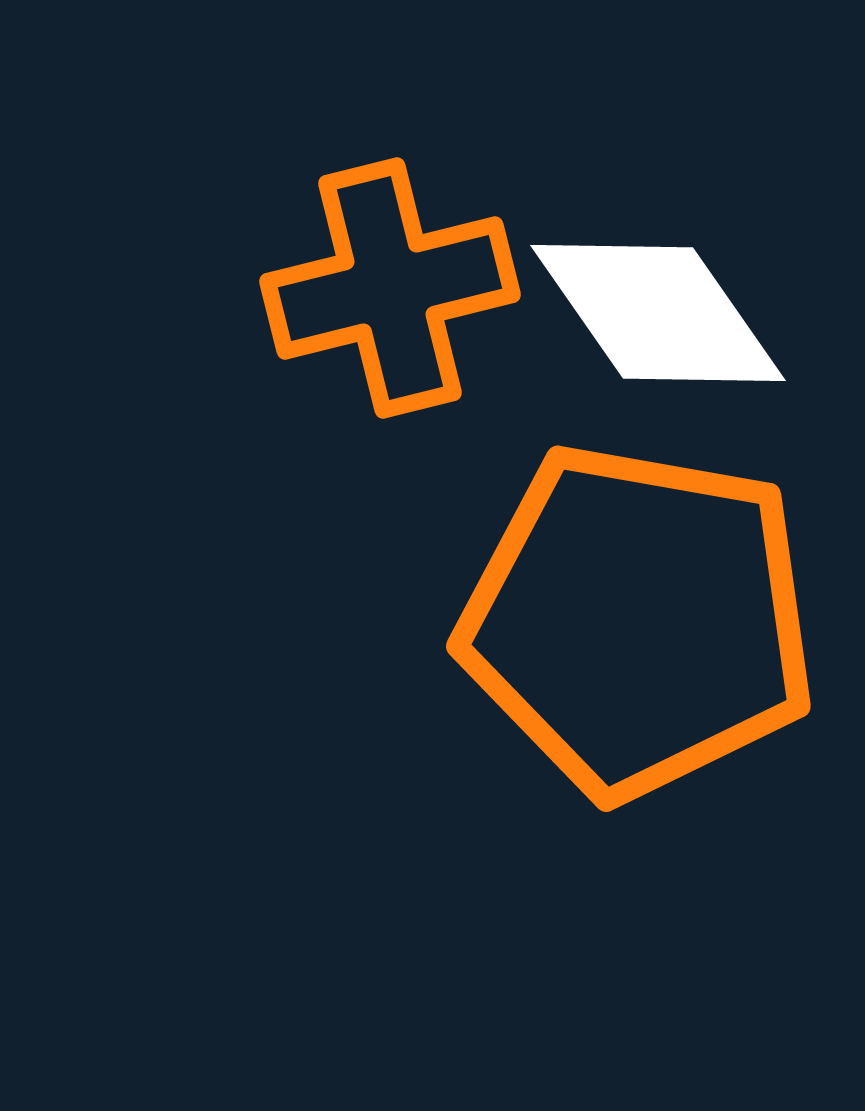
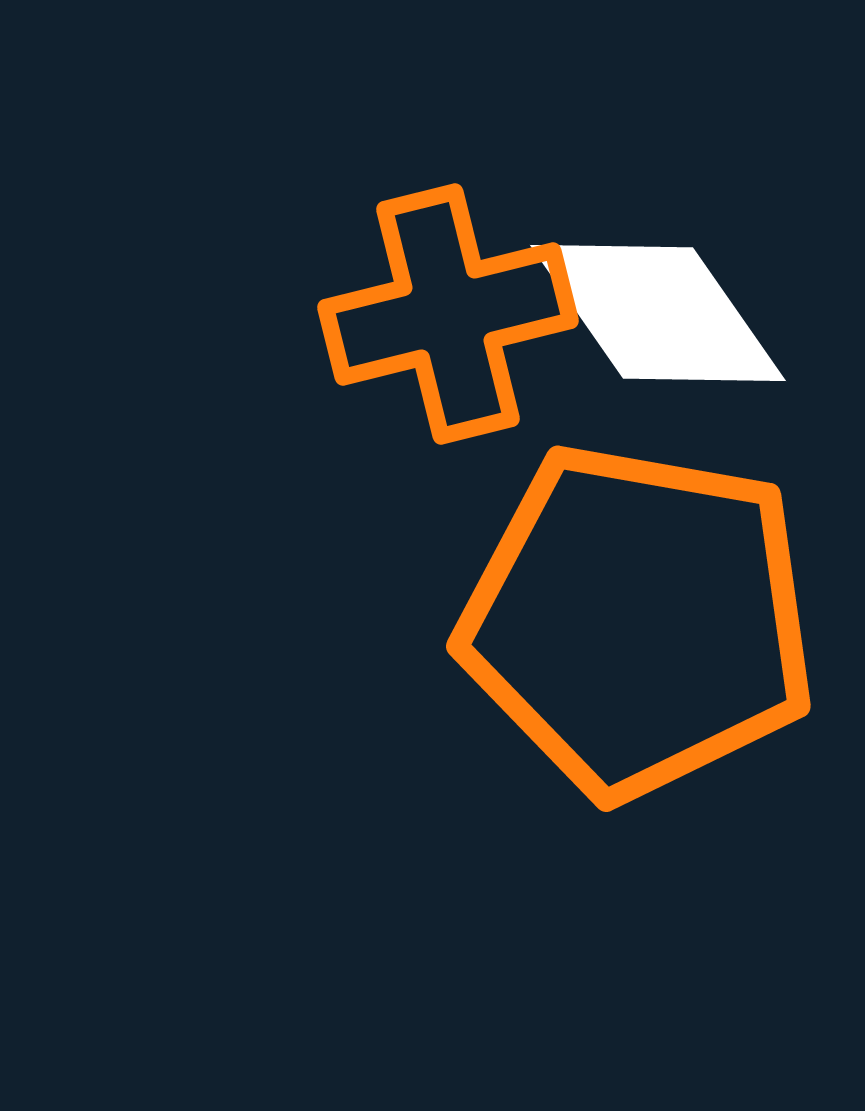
orange cross: moved 58 px right, 26 px down
